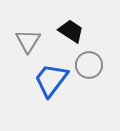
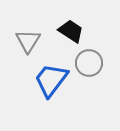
gray circle: moved 2 px up
